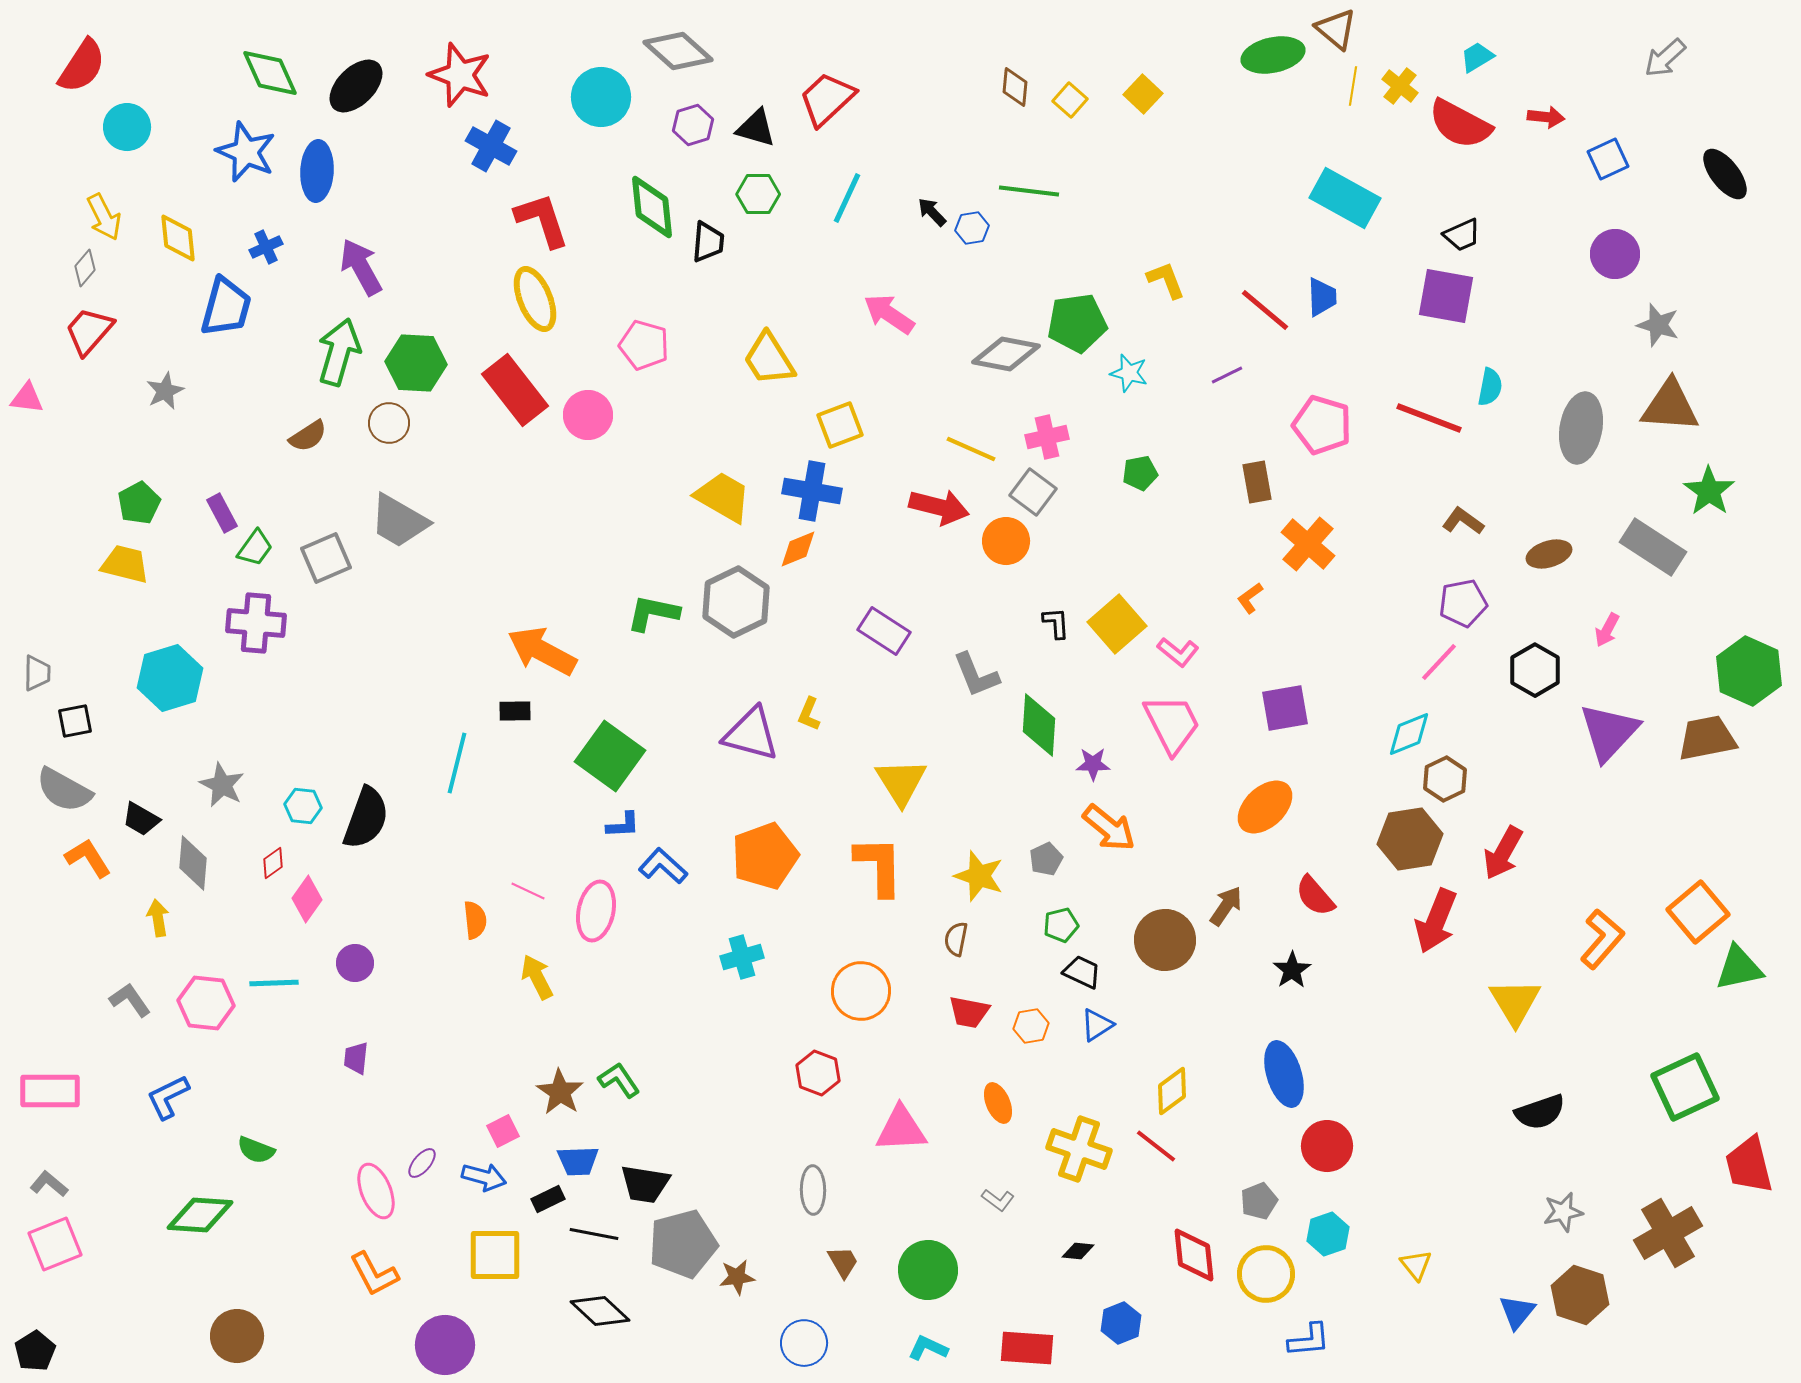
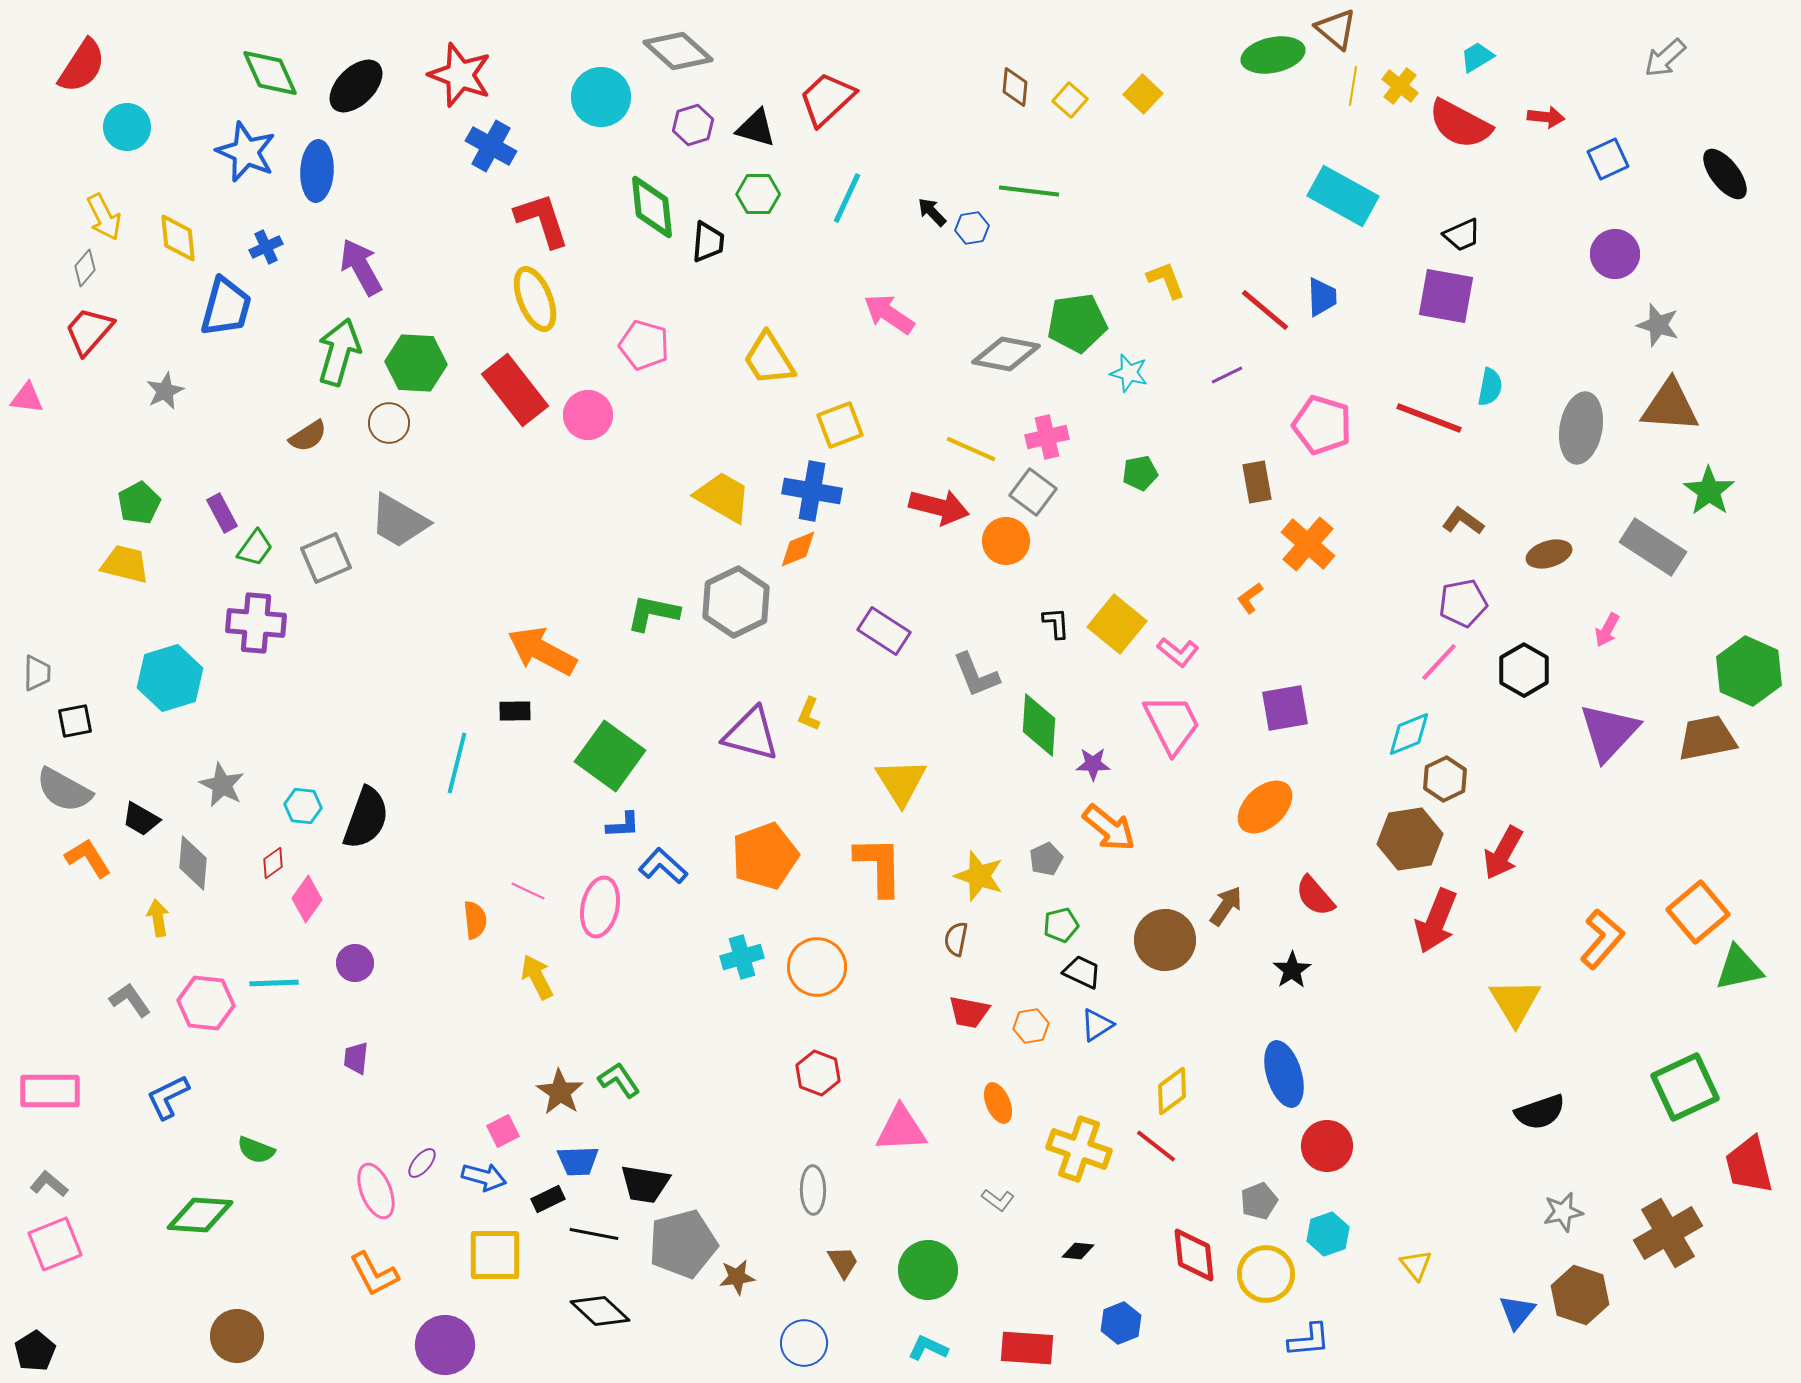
cyan rectangle at (1345, 198): moved 2 px left, 2 px up
yellow square at (1117, 624): rotated 10 degrees counterclockwise
black hexagon at (1535, 670): moved 11 px left
pink ellipse at (596, 911): moved 4 px right, 4 px up
orange circle at (861, 991): moved 44 px left, 24 px up
